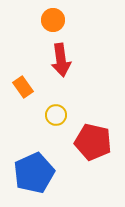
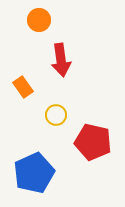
orange circle: moved 14 px left
